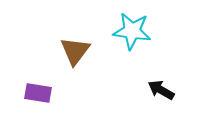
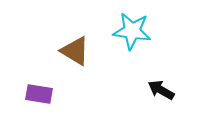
brown triangle: rotated 36 degrees counterclockwise
purple rectangle: moved 1 px right, 1 px down
